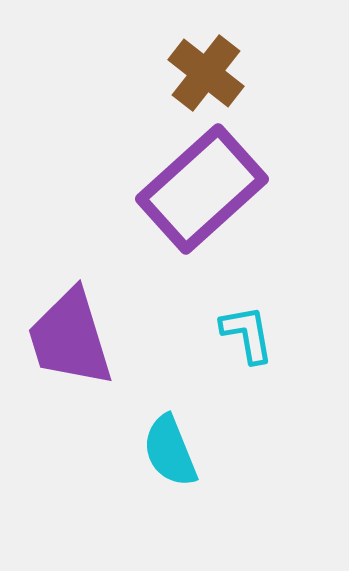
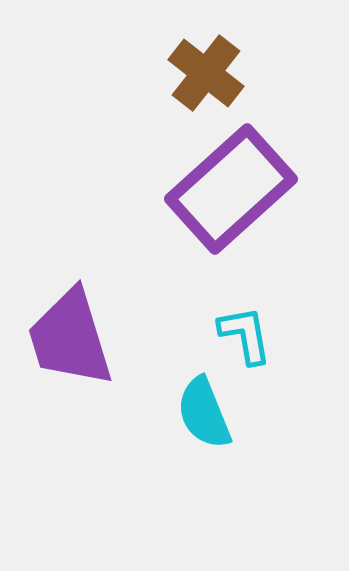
purple rectangle: moved 29 px right
cyan L-shape: moved 2 px left, 1 px down
cyan semicircle: moved 34 px right, 38 px up
